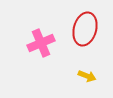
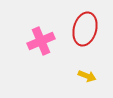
pink cross: moved 2 px up
